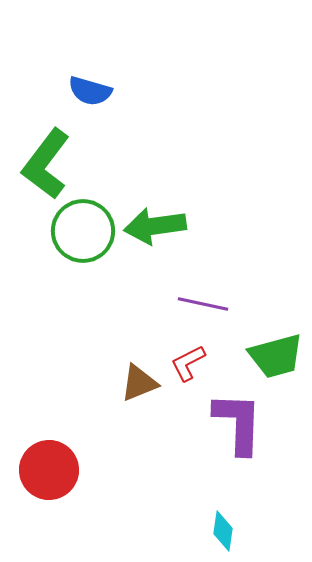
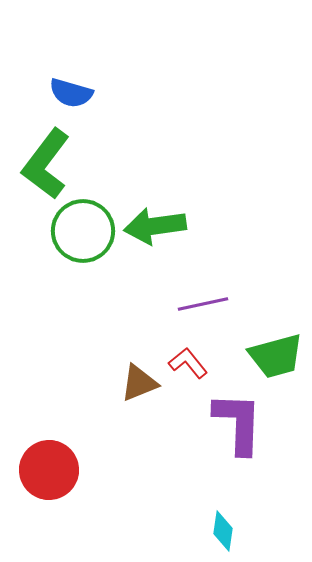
blue semicircle: moved 19 px left, 2 px down
purple line: rotated 24 degrees counterclockwise
red L-shape: rotated 78 degrees clockwise
